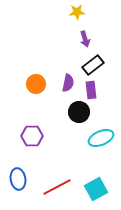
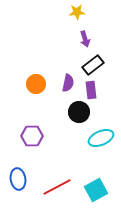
cyan square: moved 1 px down
